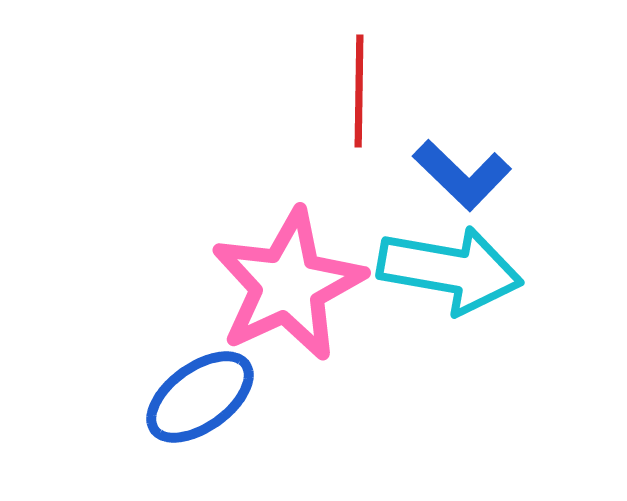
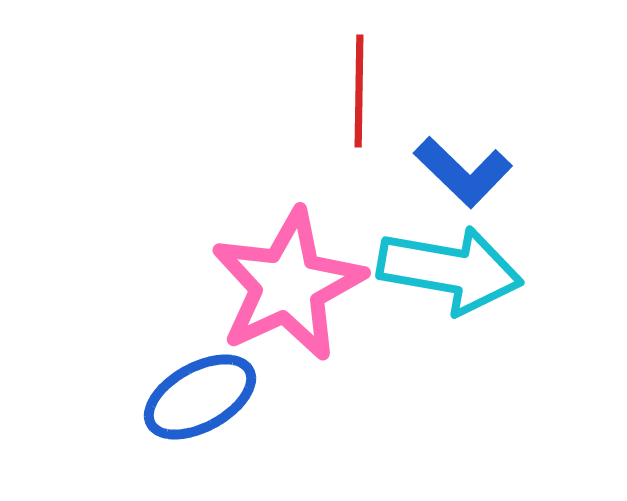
blue L-shape: moved 1 px right, 3 px up
blue ellipse: rotated 7 degrees clockwise
